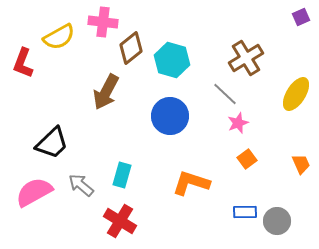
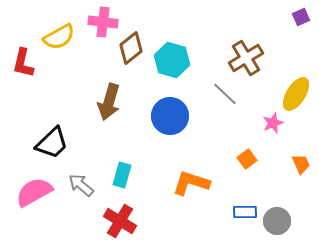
red L-shape: rotated 8 degrees counterclockwise
brown arrow: moved 3 px right, 10 px down; rotated 12 degrees counterclockwise
pink star: moved 35 px right
